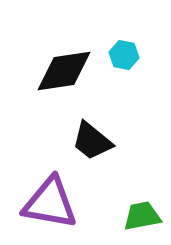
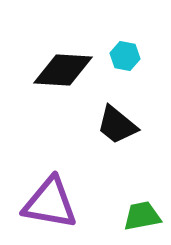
cyan hexagon: moved 1 px right, 1 px down
black diamond: moved 1 px left, 1 px up; rotated 12 degrees clockwise
black trapezoid: moved 25 px right, 16 px up
